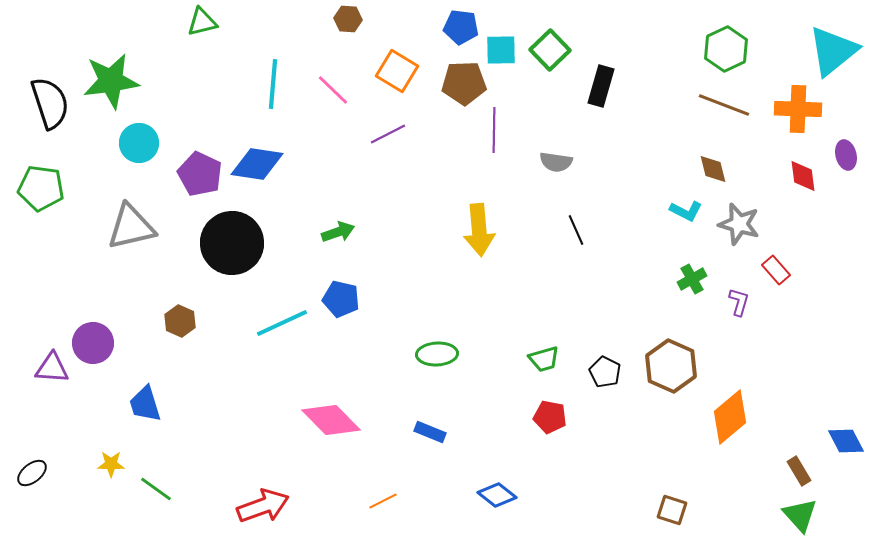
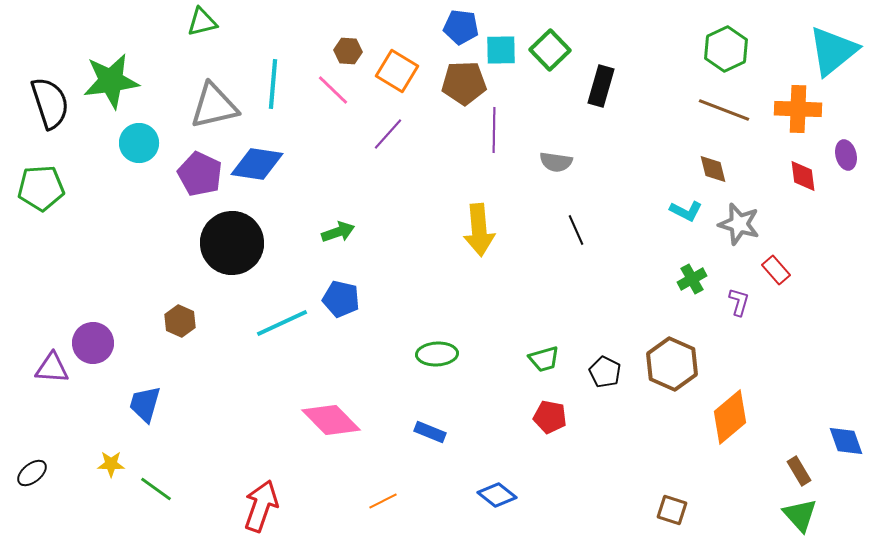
brown hexagon at (348, 19): moved 32 px down
brown line at (724, 105): moved 5 px down
purple line at (388, 134): rotated 21 degrees counterclockwise
green pentagon at (41, 188): rotated 12 degrees counterclockwise
gray triangle at (131, 227): moved 83 px right, 121 px up
brown hexagon at (671, 366): moved 1 px right, 2 px up
blue trapezoid at (145, 404): rotated 33 degrees clockwise
blue diamond at (846, 441): rotated 9 degrees clockwise
red arrow at (263, 506): moved 2 px left; rotated 51 degrees counterclockwise
